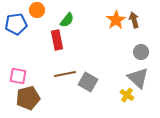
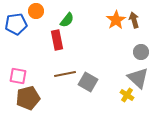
orange circle: moved 1 px left, 1 px down
